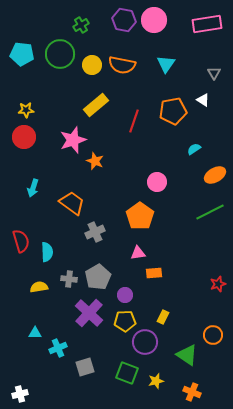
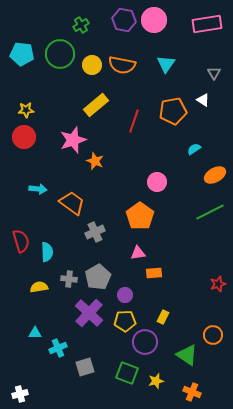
cyan arrow at (33, 188): moved 5 px right, 1 px down; rotated 102 degrees counterclockwise
